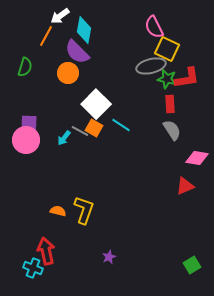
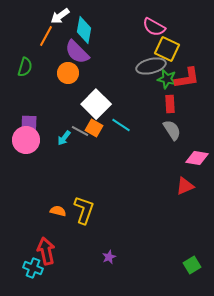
pink semicircle: rotated 35 degrees counterclockwise
